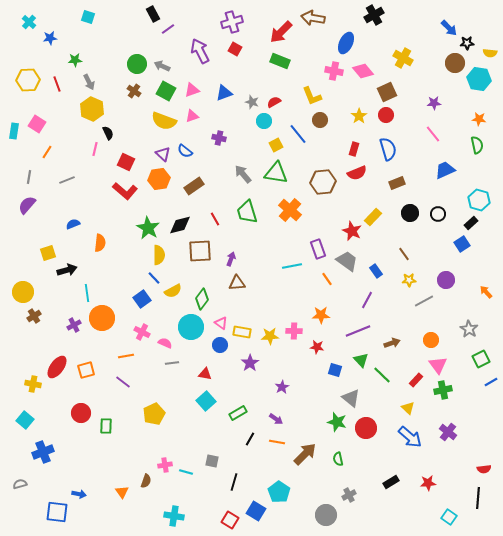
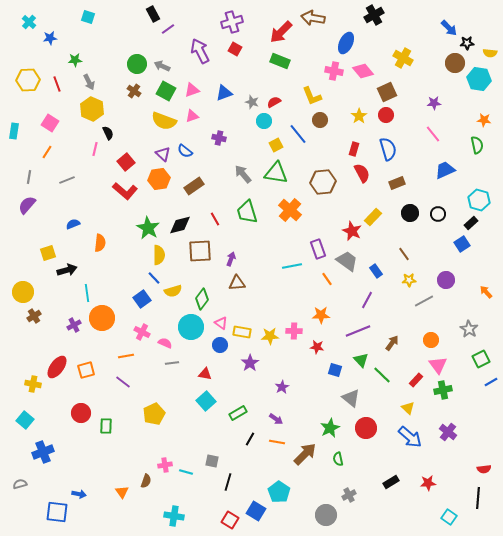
orange star at (479, 119): moved 5 px right, 1 px down
pink square at (37, 124): moved 13 px right, 1 px up
red square at (126, 162): rotated 24 degrees clockwise
red semicircle at (357, 173): moved 5 px right; rotated 96 degrees counterclockwise
yellow semicircle at (173, 291): rotated 12 degrees clockwise
brown arrow at (392, 343): rotated 35 degrees counterclockwise
green star at (337, 422): moved 7 px left, 6 px down; rotated 30 degrees clockwise
black line at (234, 482): moved 6 px left
